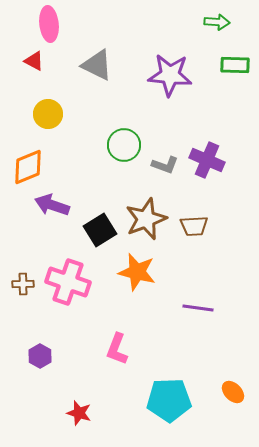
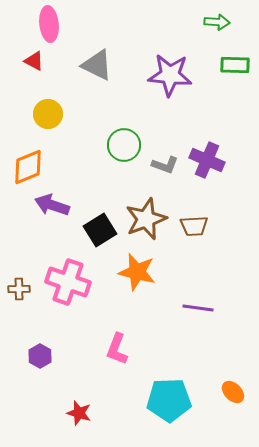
brown cross: moved 4 px left, 5 px down
